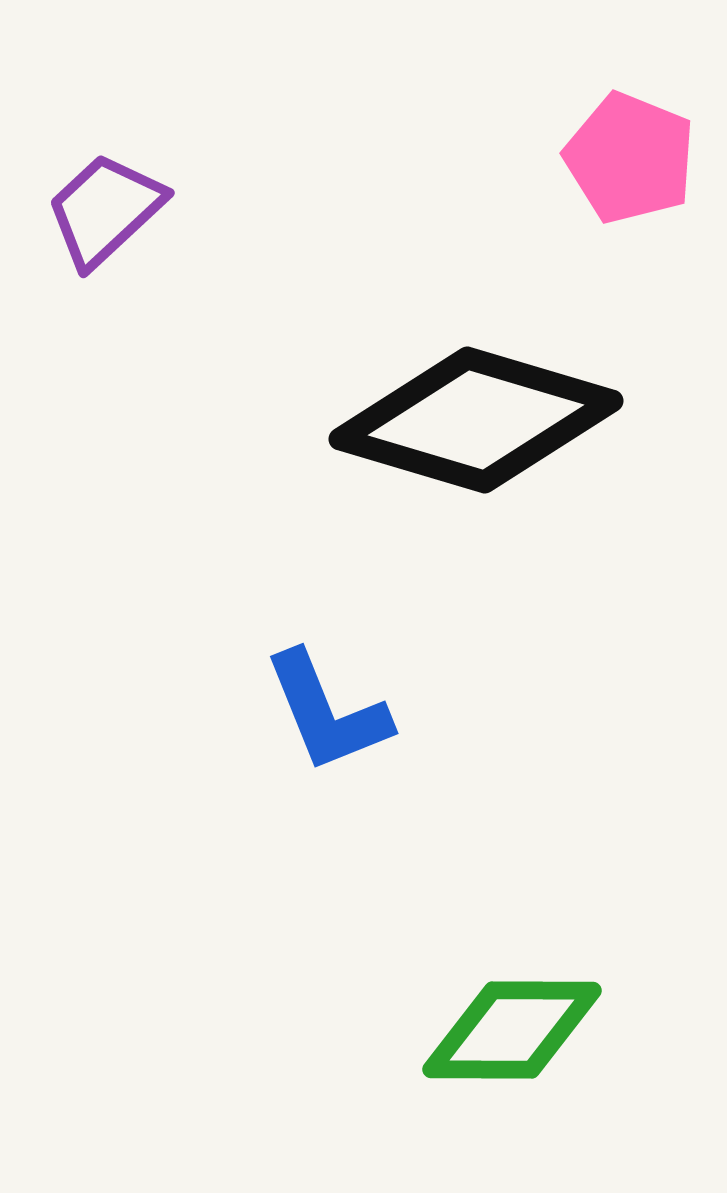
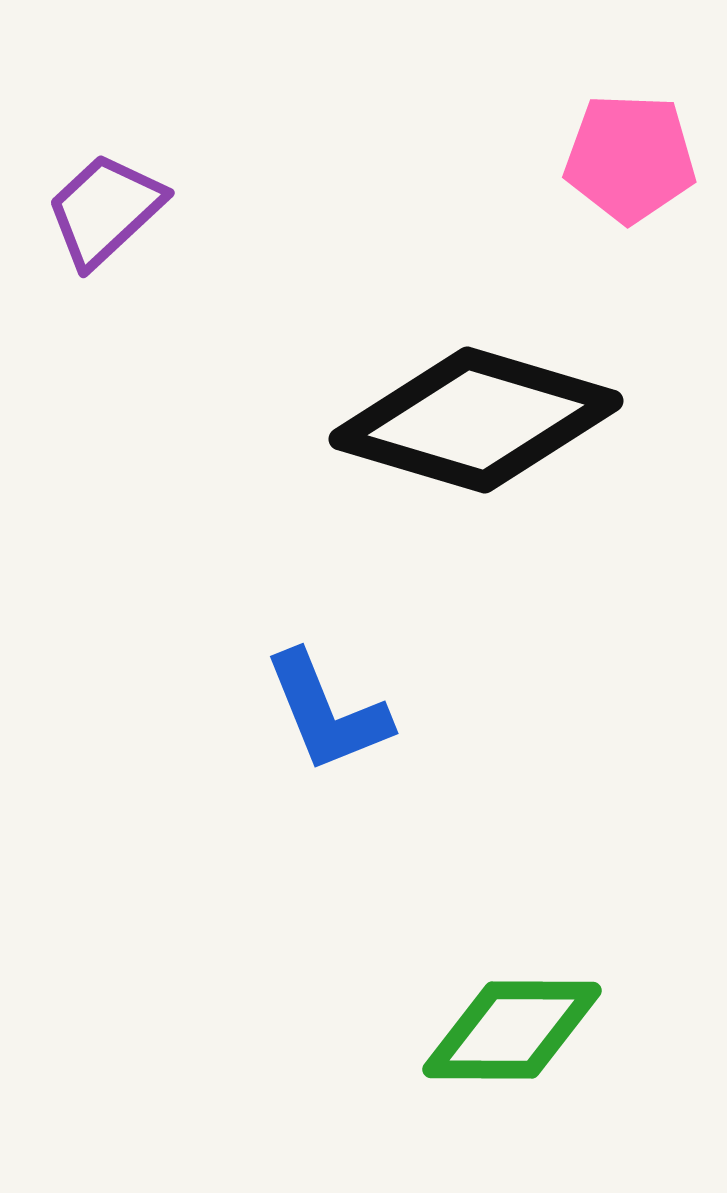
pink pentagon: rotated 20 degrees counterclockwise
